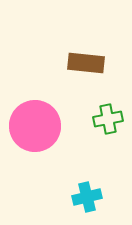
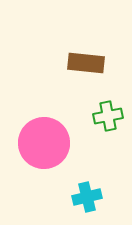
green cross: moved 3 px up
pink circle: moved 9 px right, 17 px down
